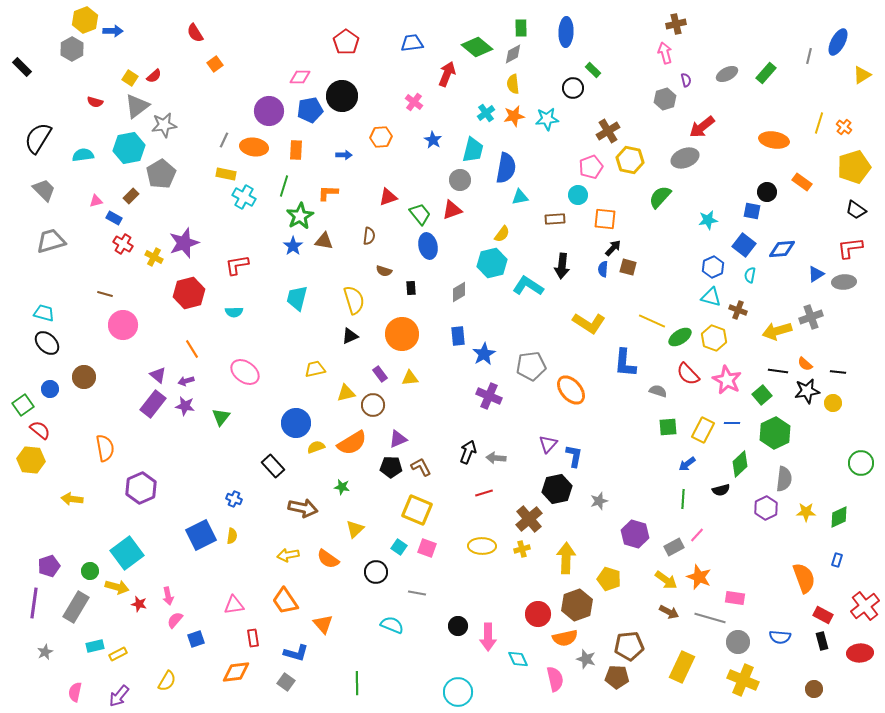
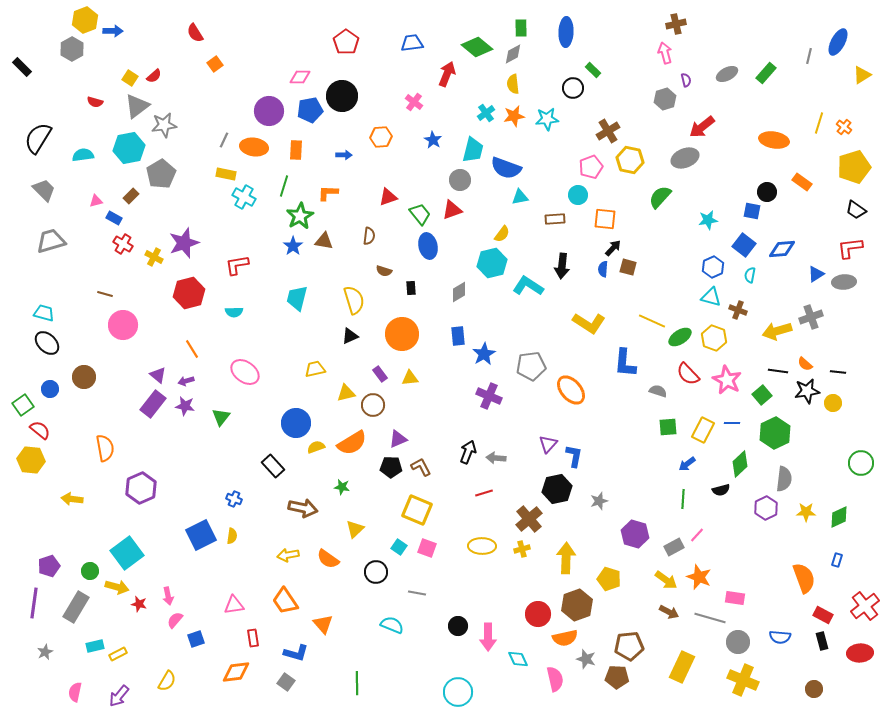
blue semicircle at (506, 168): rotated 100 degrees clockwise
